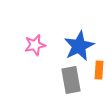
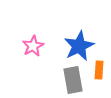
pink star: moved 2 px left, 1 px down; rotated 15 degrees counterclockwise
gray rectangle: moved 2 px right
